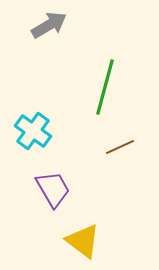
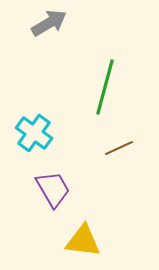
gray arrow: moved 2 px up
cyan cross: moved 1 px right, 2 px down
brown line: moved 1 px left, 1 px down
yellow triangle: rotated 30 degrees counterclockwise
